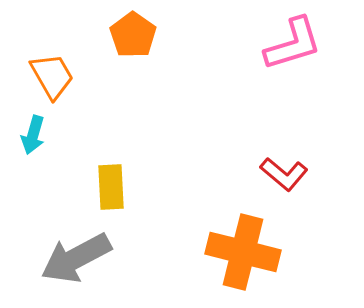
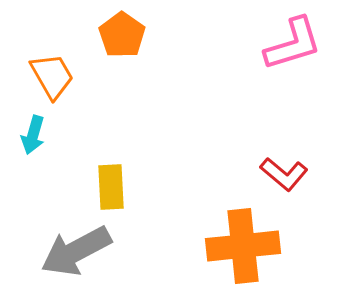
orange pentagon: moved 11 px left
orange cross: moved 6 px up; rotated 20 degrees counterclockwise
gray arrow: moved 7 px up
